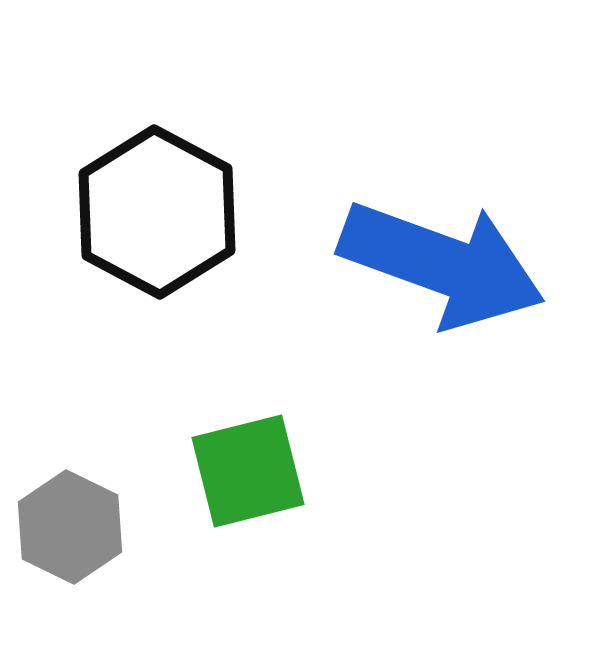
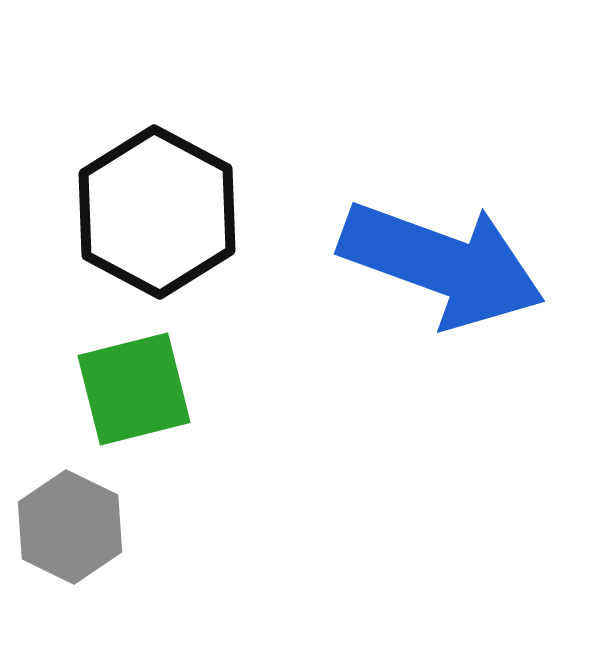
green square: moved 114 px left, 82 px up
